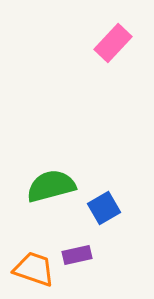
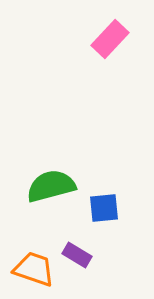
pink rectangle: moved 3 px left, 4 px up
blue square: rotated 24 degrees clockwise
purple rectangle: rotated 44 degrees clockwise
